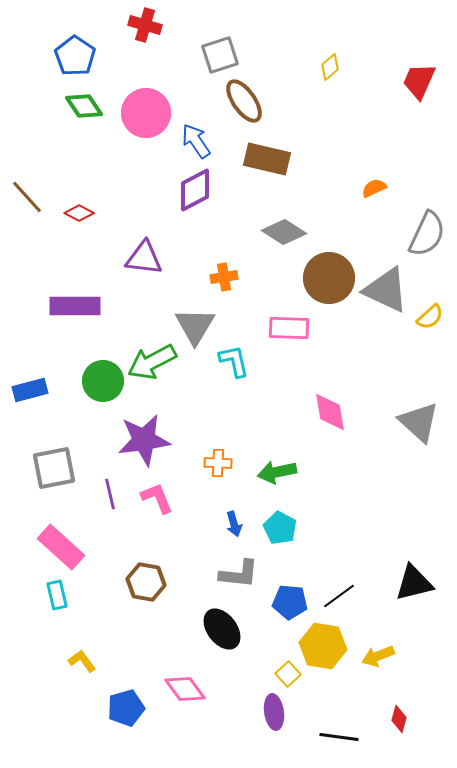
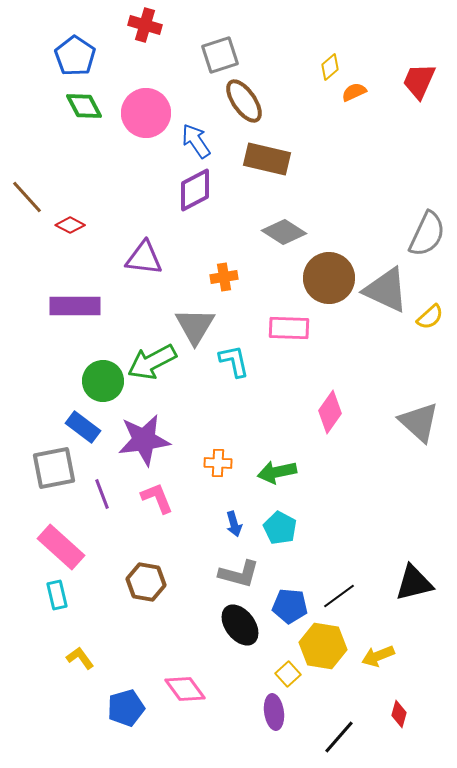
green diamond at (84, 106): rotated 6 degrees clockwise
orange semicircle at (374, 188): moved 20 px left, 96 px up
red diamond at (79, 213): moved 9 px left, 12 px down
blue rectangle at (30, 390): moved 53 px right, 37 px down; rotated 52 degrees clockwise
pink diamond at (330, 412): rotated 45 degrees clockwise
purple line at (110, 494): moved 8 px left; rotated 8 degrees counterclockwise
gray L-shape at (239, 574): rotated 9 degrees clockwise
blue pentagon at (290, 602): moved 4 px down
black ellipse at (222, 629): moved 18 px right, 4 px up
yellow L-shape at (82, 661): moved 2 px left, 3 px up
red diamond at (399, 719): moved 5 px up
black line at (339, 737): rotated 57 degrees counterclockwise
